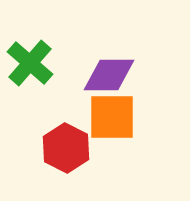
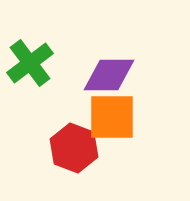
green cross: rotated 12 degrees clockwise
red hexagon: moved 8 px right; rotated 6 degrees counterclockwise
